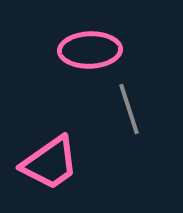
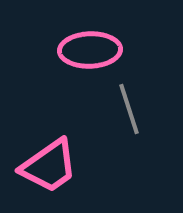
pink trapezoid: moved 1 px left, 3 px down
